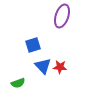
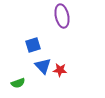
purple ellipse: rotated 30 degrees counterclockwise
red star: moved 3 px down
